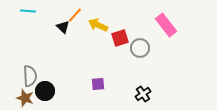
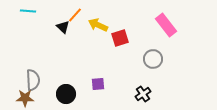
gray circle: moved 13 px right, 11 px down
gray semicircle: moved 3 px right, 4 px down
black circle: moved 21 px right, 3 px down
brown star: rotated 18 degrees counterclockwise
